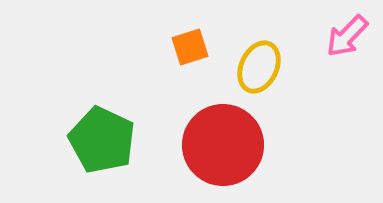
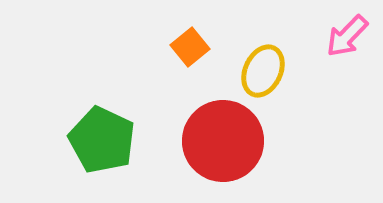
orange square: rotated 21 degrees counterclockwise
yellow ellipse: moved 4 px right, 4 px down
red circle: moved 4 px up
